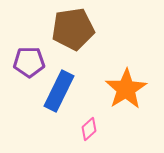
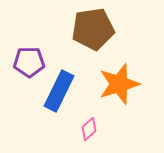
brown pentagon: moved 20 px right
orange star: moved 7 px left, 5 px up; rotated 15 degrees clockwise
